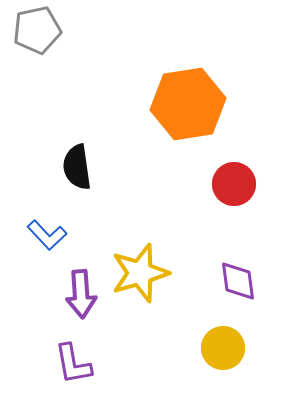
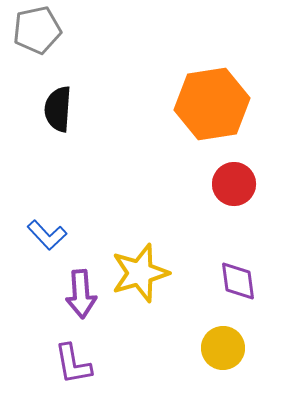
orange hexagon: moved 24 px right
black semicircle: moved 19 px left, 58 px up; rotated 12 degrees clockwise
